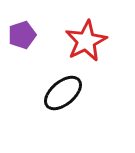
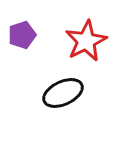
black ellipse: rotated 15 degrees clockwise
